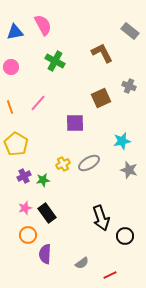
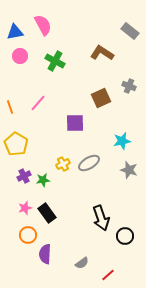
brown L-shape: rotated 30 degrees counterclockwise
pink circle: moved 9 px right, 11 px up
red line: moved 2 px left; rotated 16 degrees counterclockwise
